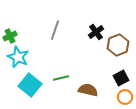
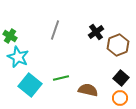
green cross: rotated 32 degrees counterclockwise
black square: rotated 21 degrees counterclockwise
orange circle: moved 5 px left, 1 px down
